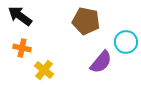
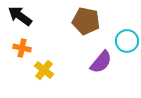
cyan circle: moved 1 px right, 1 px up
